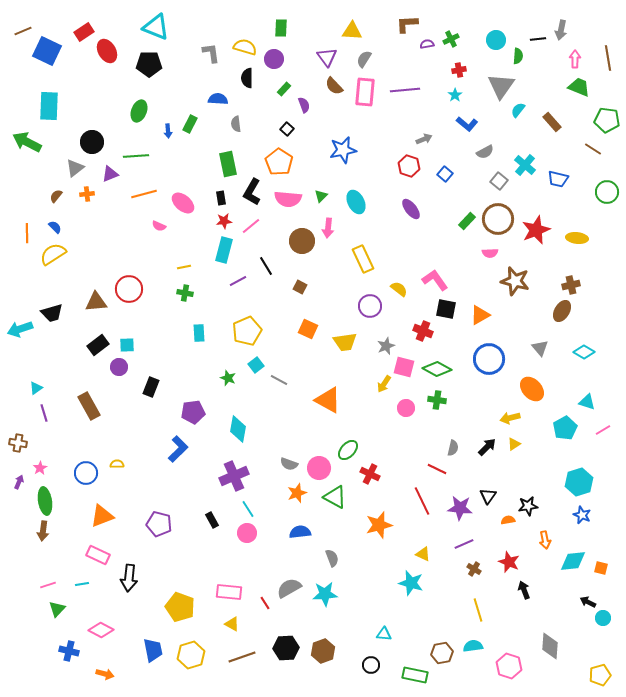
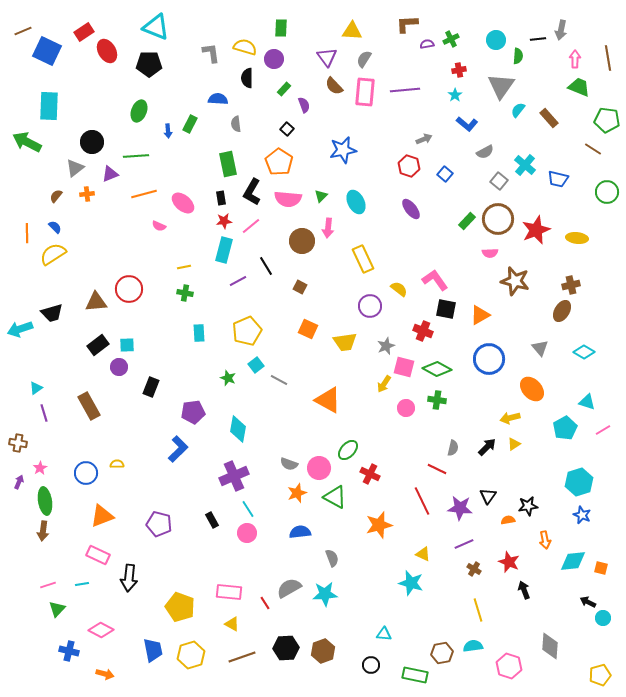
brown rectangle at (552, 122): moved 3 px left, 4 px up
